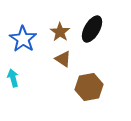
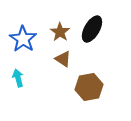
cyan arrow: moved 5 px right
